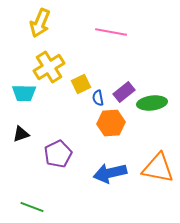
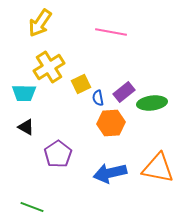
yellow arrow: rotated 12 degrees clockwise
black triangle: moved 5 px right, 7 px up; rotated 48 degrees clockwise
purple pentagon: rotated 8 degrees counterclockwise
